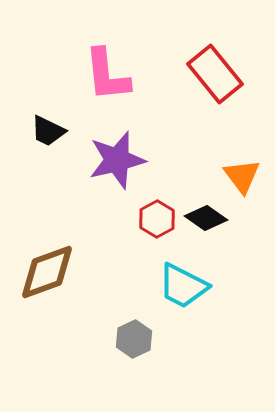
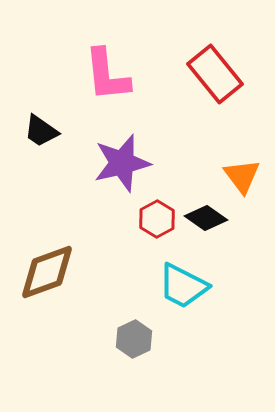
black trapezoid: moved 7 px left; rotated 9 degrees clockwise
purple star: moved 5 px right, 3 px down
